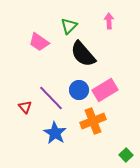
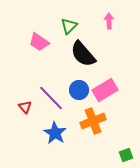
green square: rotated 24 degrees clockwise
